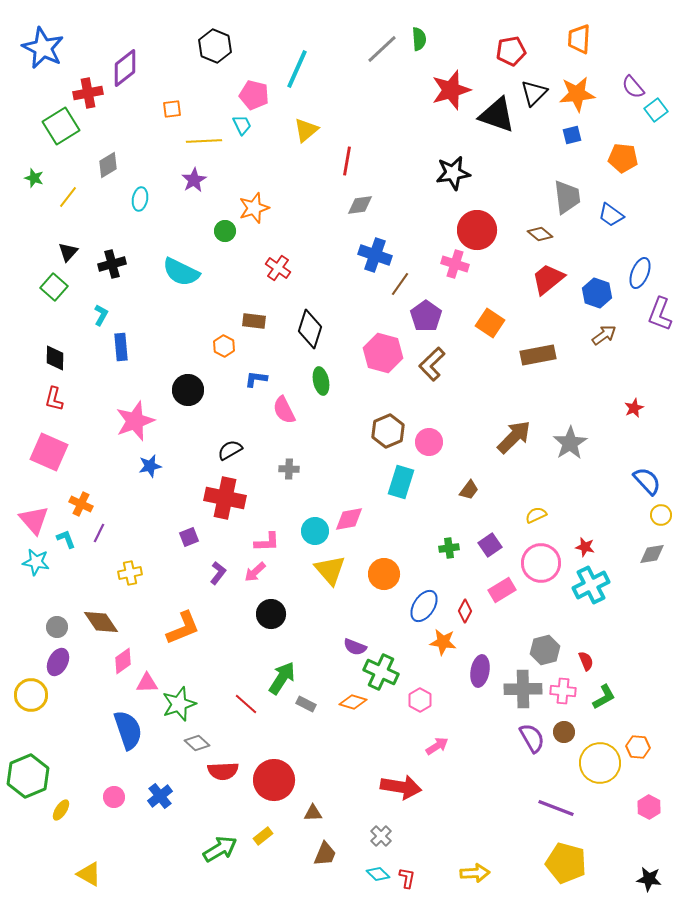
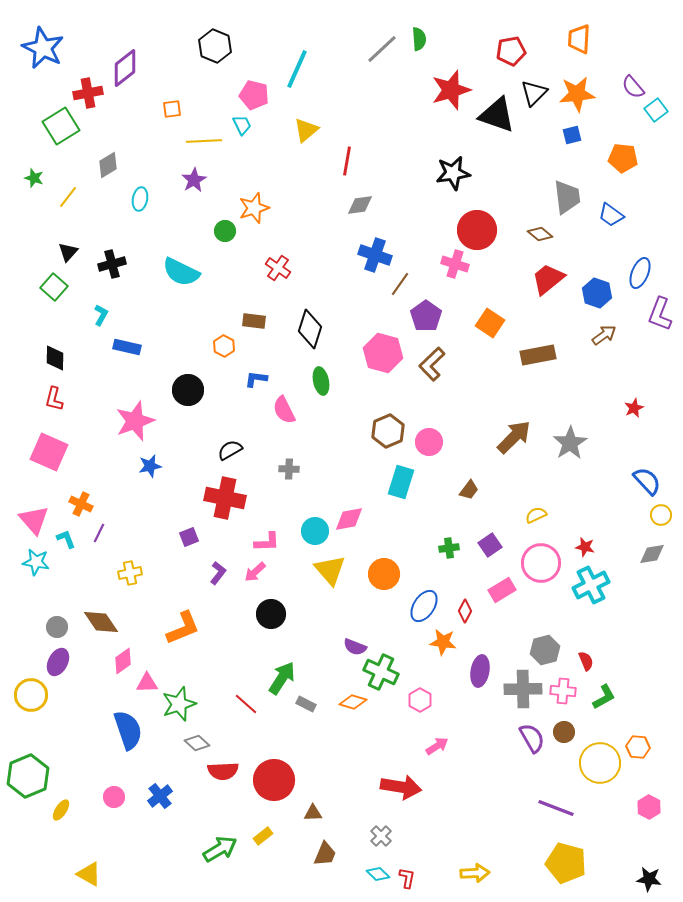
blue rectangle at (121, 347): moved 6 px right; rotated 72 degrees counterclockwise
